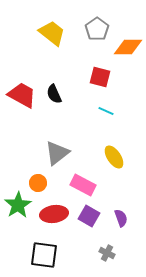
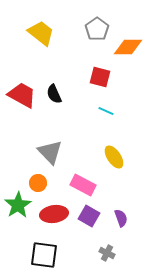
yellow trapezoid: moved 11 px left
gray triangle: moved 7 px left, 1 px up; rotated 36 degrees counterclockwise
